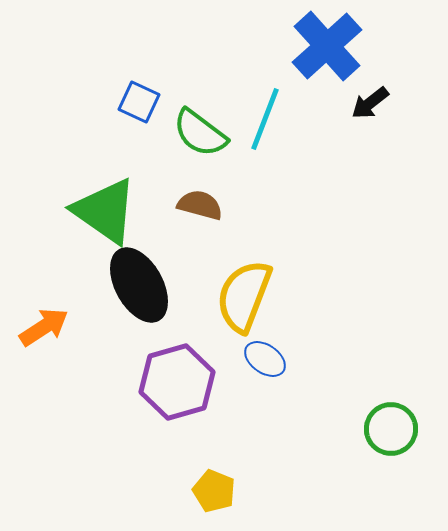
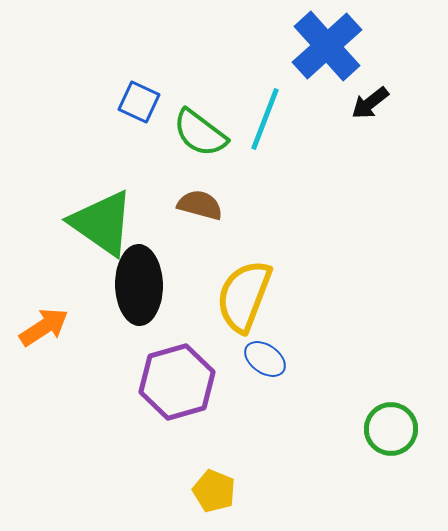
green triangle: moved 3 px left, 12 px down
black ellipse: rotated 28 degrees clockwise
